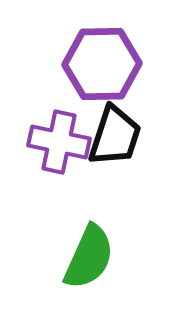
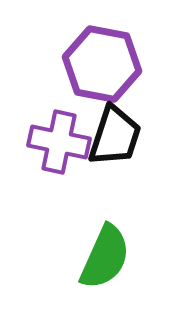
purple hexagon: rotated 12 degrees clockwise
green semicircle: moved 16 px right
